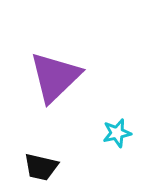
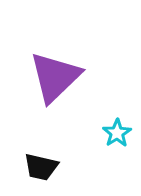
cyan star: rotated 20 degrees counterclockwise
